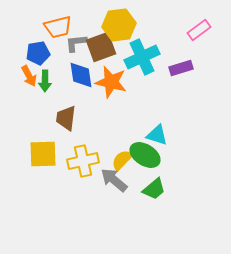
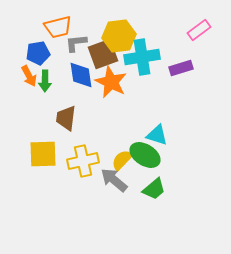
yellow hexagon: moved 11 px down
brown square: moved 2 px right, 7 px down
cyan cross: rotated 16 degrees clockwise
orange star: rotated 12 degrees clockwise
